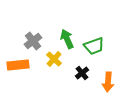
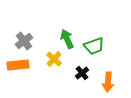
gray cross: moved 9 px left
